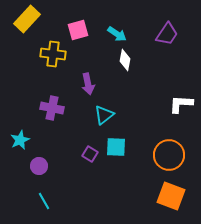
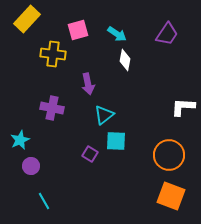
white L-shape: moved 2 px right, 3 px down
cyan square: moved 6 px up
purple circle: moved 8 px left
